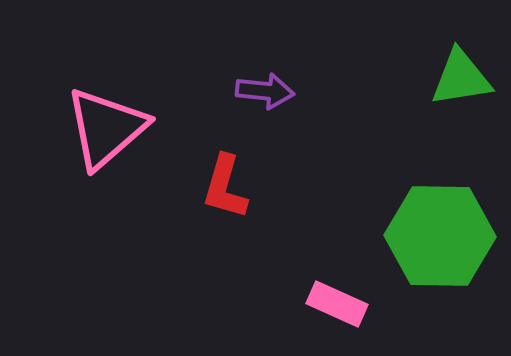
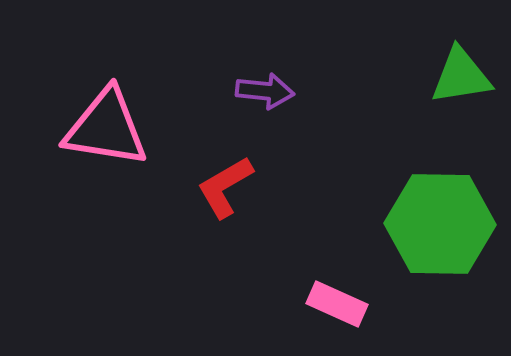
green triangle: moved 2 px up
pink triangle: rotated 50 degrees clockwise
red L-shape: rotated 44 degrees clockwise
green hexagon: moved 12 px up
